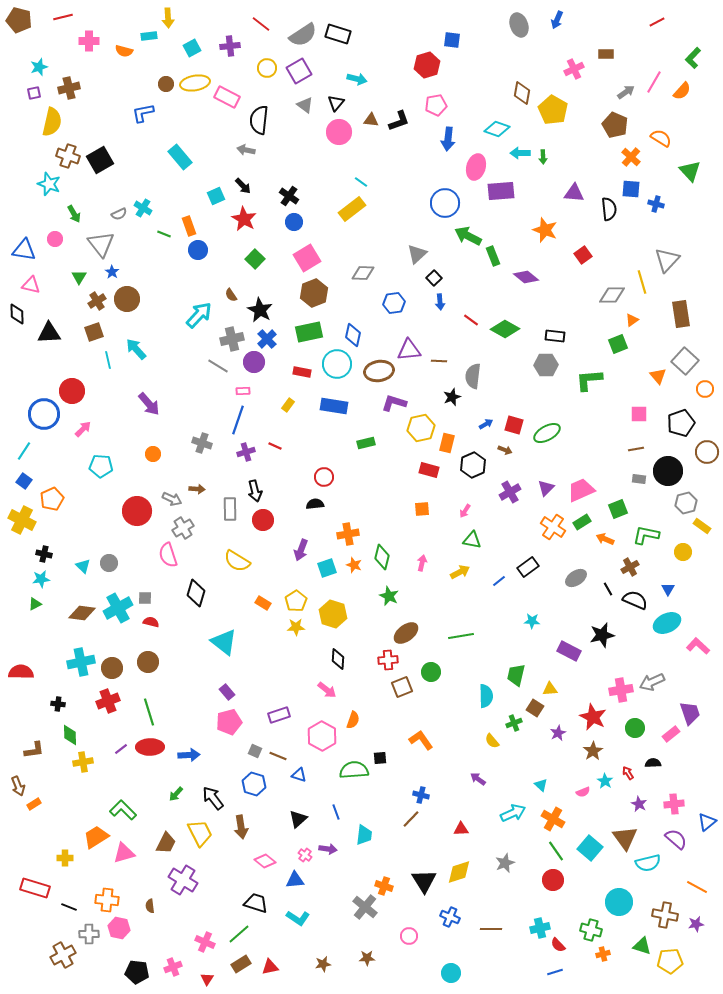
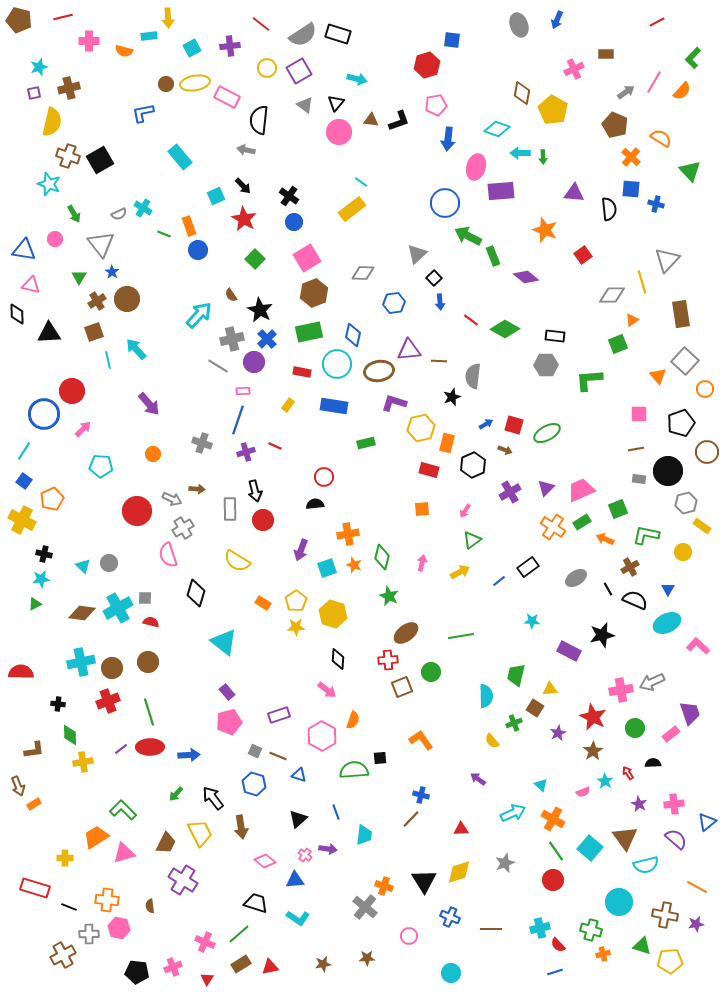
green triangle at (472, 540): rotated 48 degrees counterclockwise
cyan semicircle at (648, 863): moved 2 px left, 2 px down
